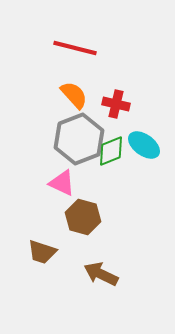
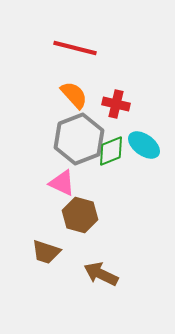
brown hexagon: moved 3 px left, 2 px up
brown trapezoid: moved 4 px right
